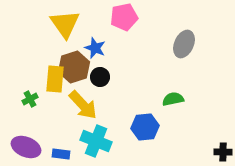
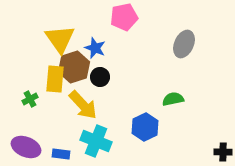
yellow triangle: moved 5 px left, 15 px down
blue hexagon: rotated 20 degrees counterclockwise
